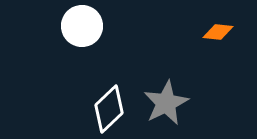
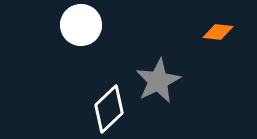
white circle: moved 1 px left, 1 px up
gray star: moved 8 px left, 22 px up
